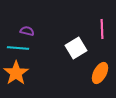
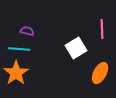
cyan line: moved 1 px right, 1 px down
